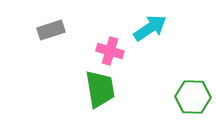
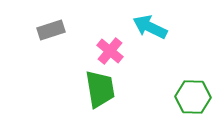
cyan arrow: moved 1 px up; rotated 120 degrees counterclockwise
pink cross: rotated 24 degrees clockwise
